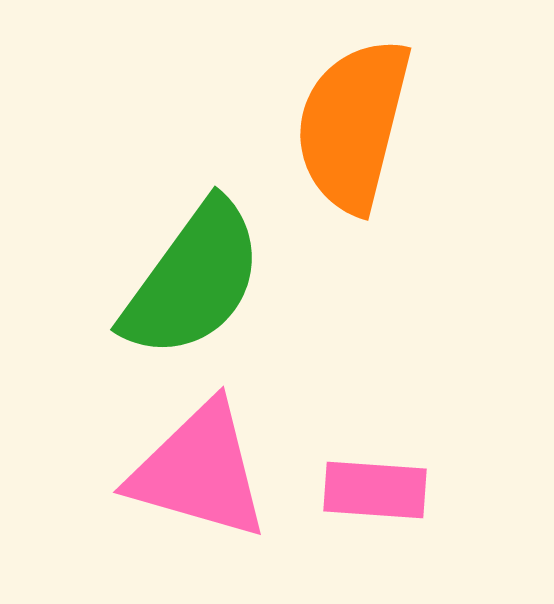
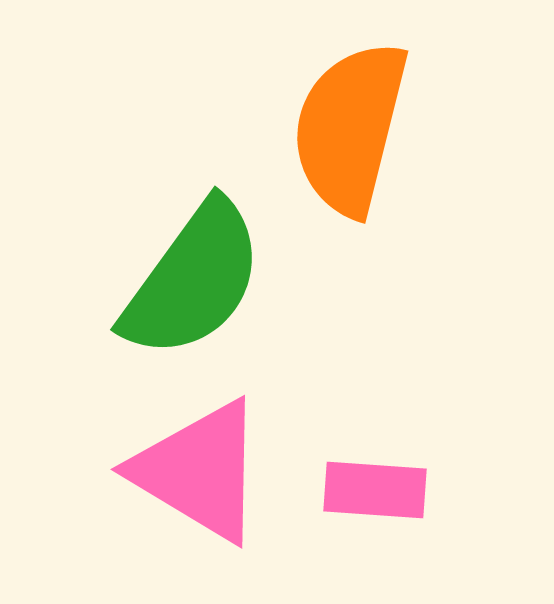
orange semicircle: moved 3 px left, 3 px down
pink triangle: rotated 15 degrees clockwise
